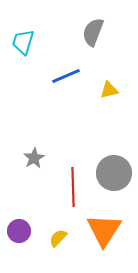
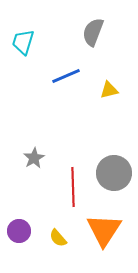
yellow semicircle: rotated 84 degrees counterclockwise
